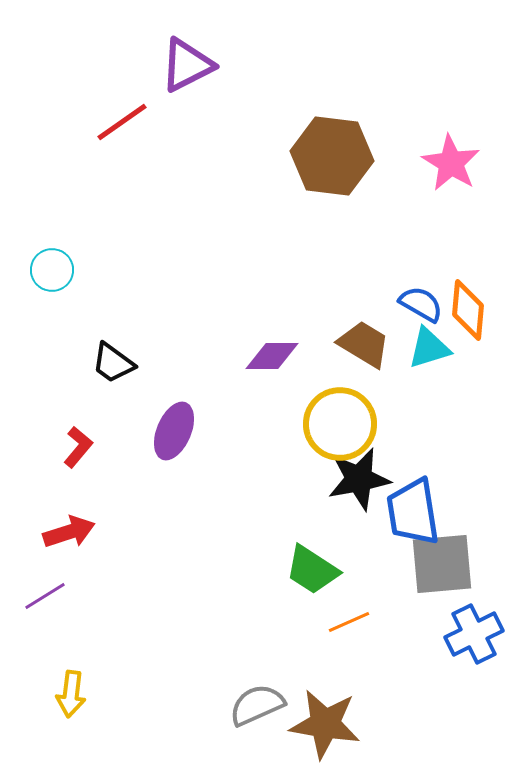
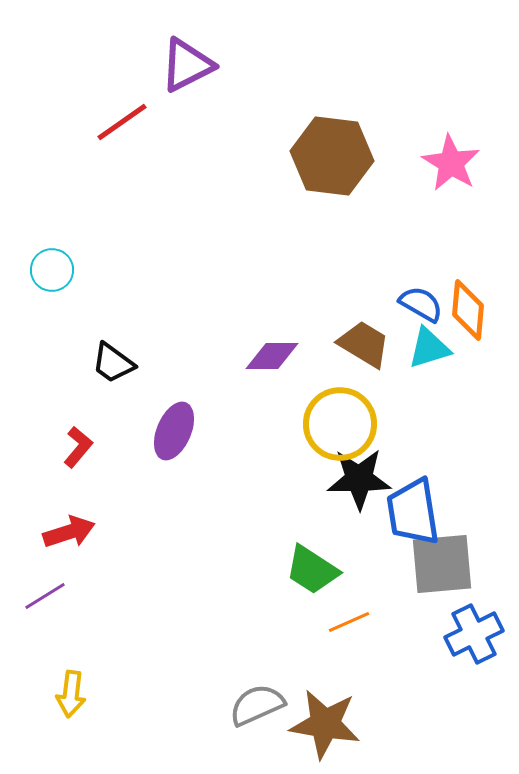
black star: rotated 10 degrees clockwise
